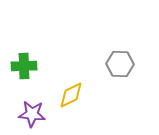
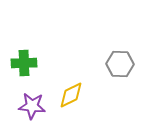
green cross: moved 3 px up
purple star: moved 8 px up
